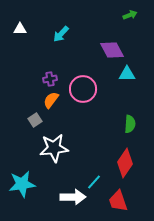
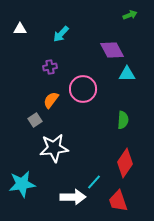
purple cross: moved 12 px up
green semicircle: moved 7 px left, 4 px up
